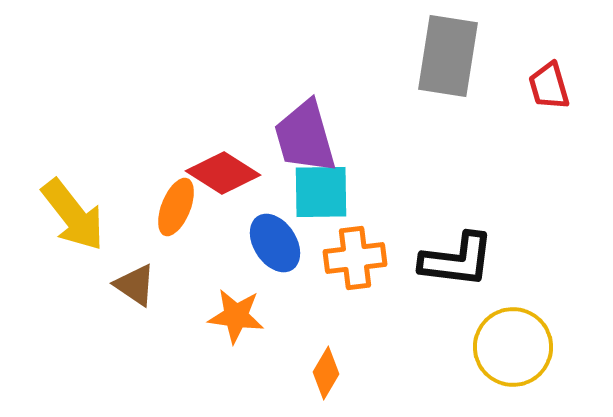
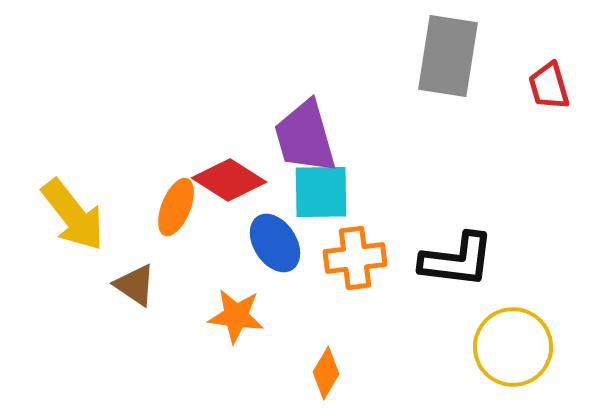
red diamond: moved 6 px right, 7 px down
